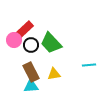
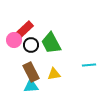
green trapezoid: rotated 15 degrees clockwise
